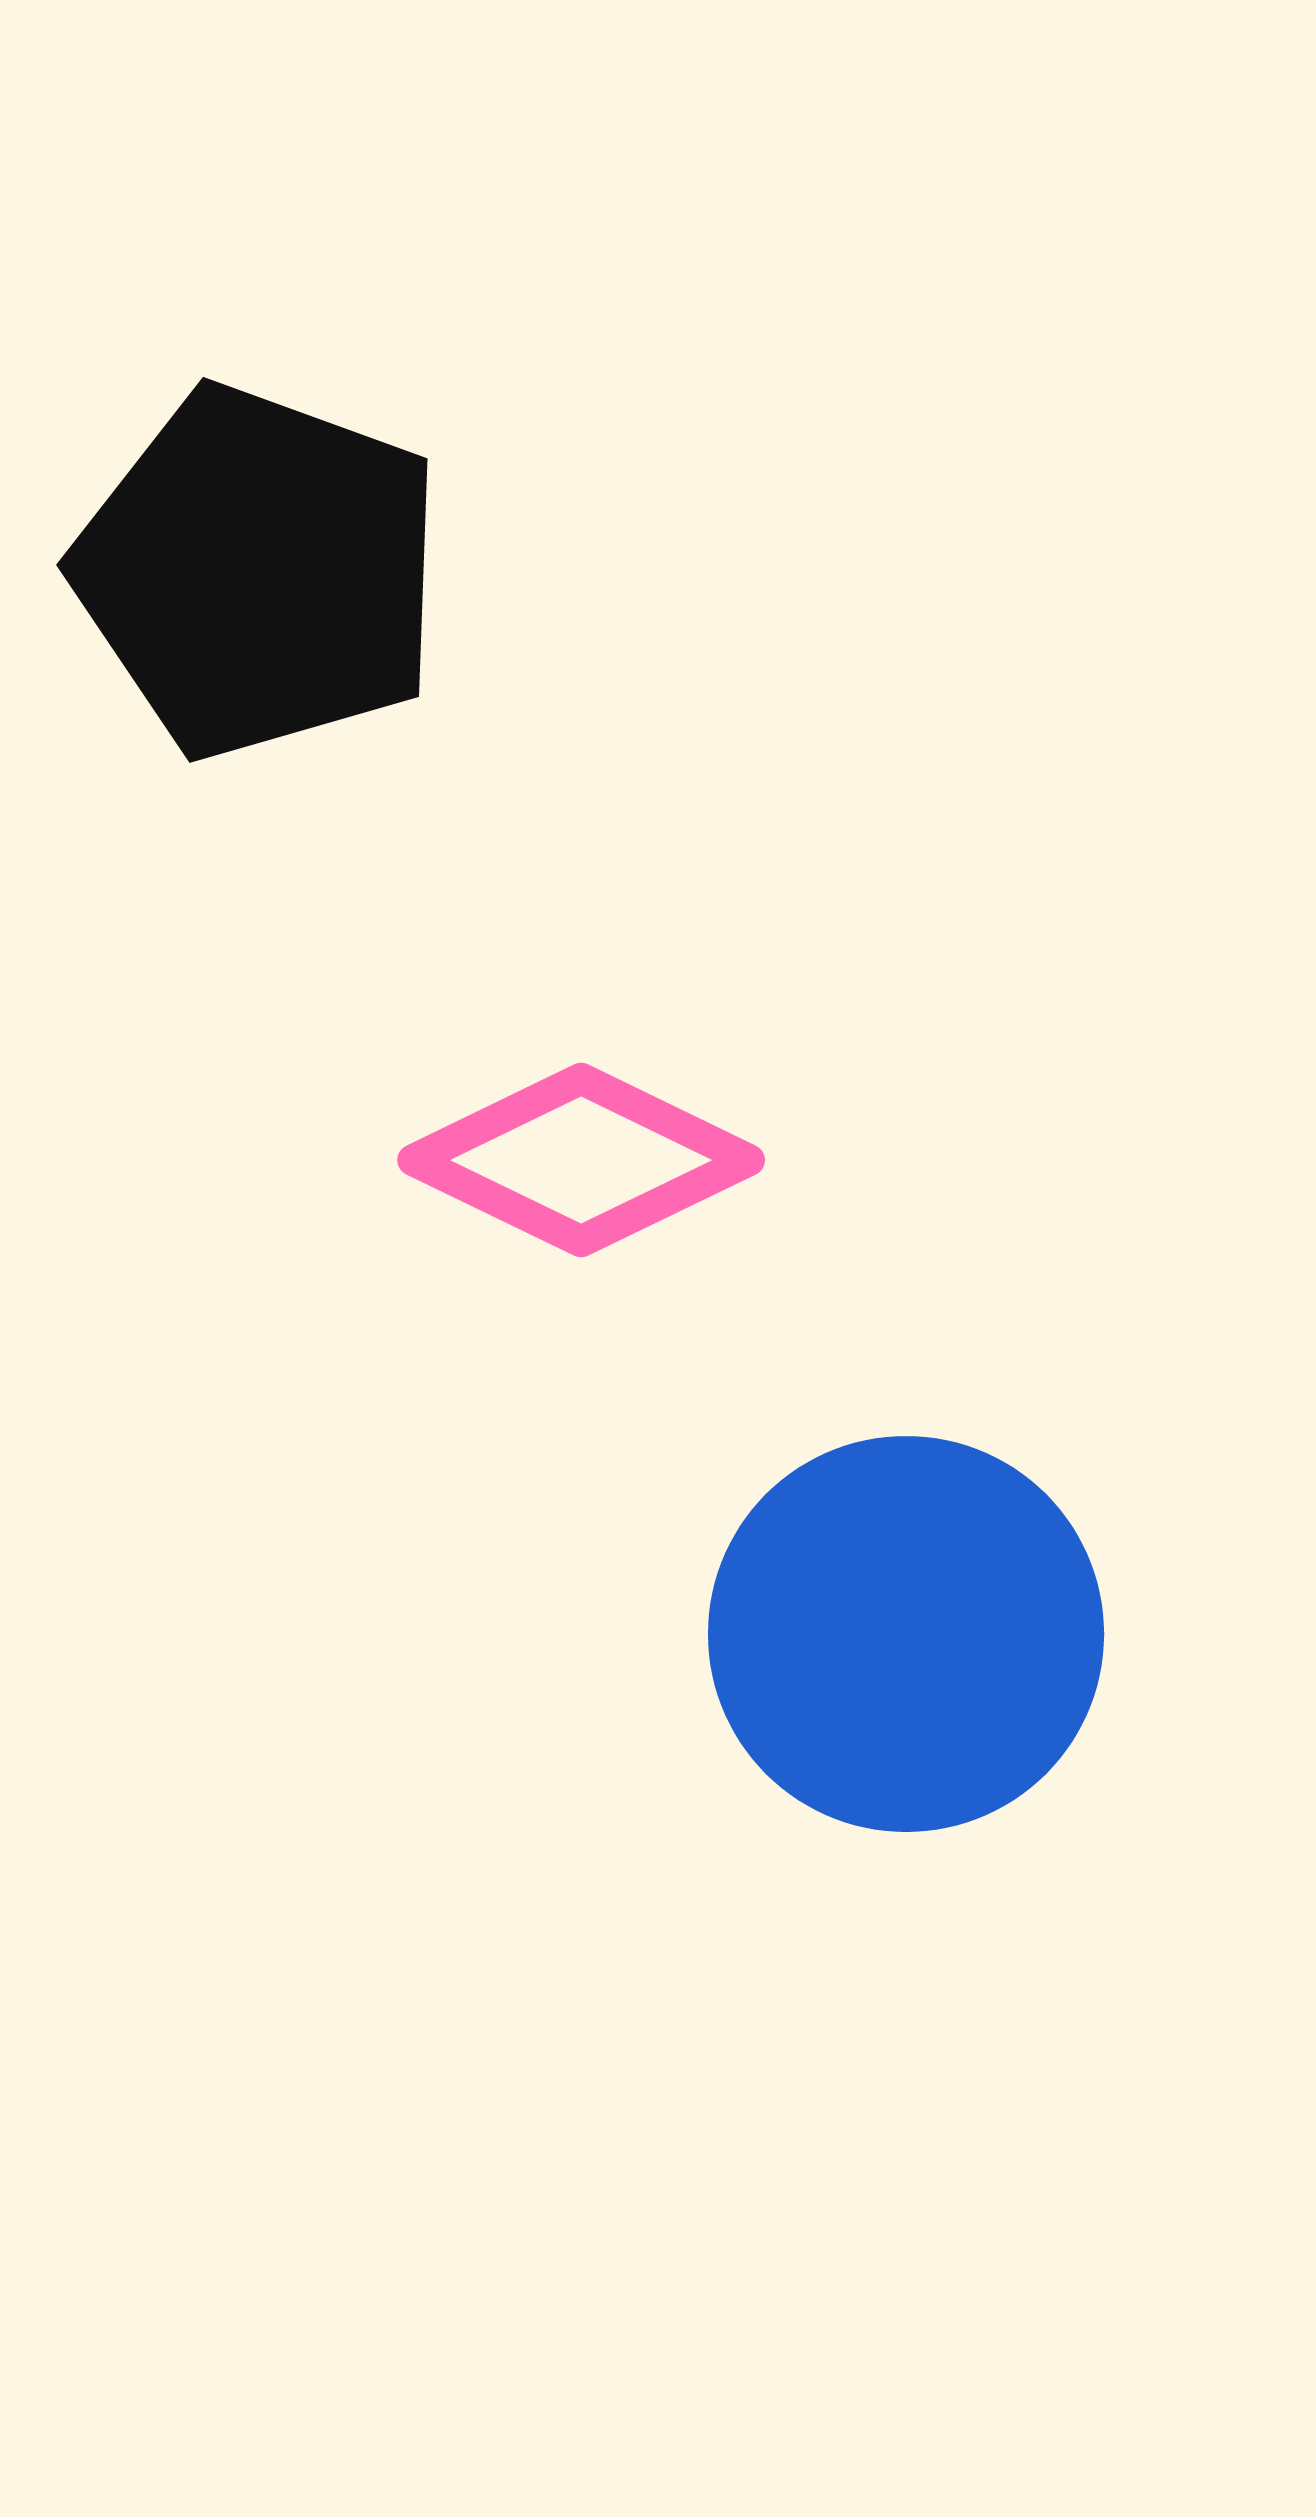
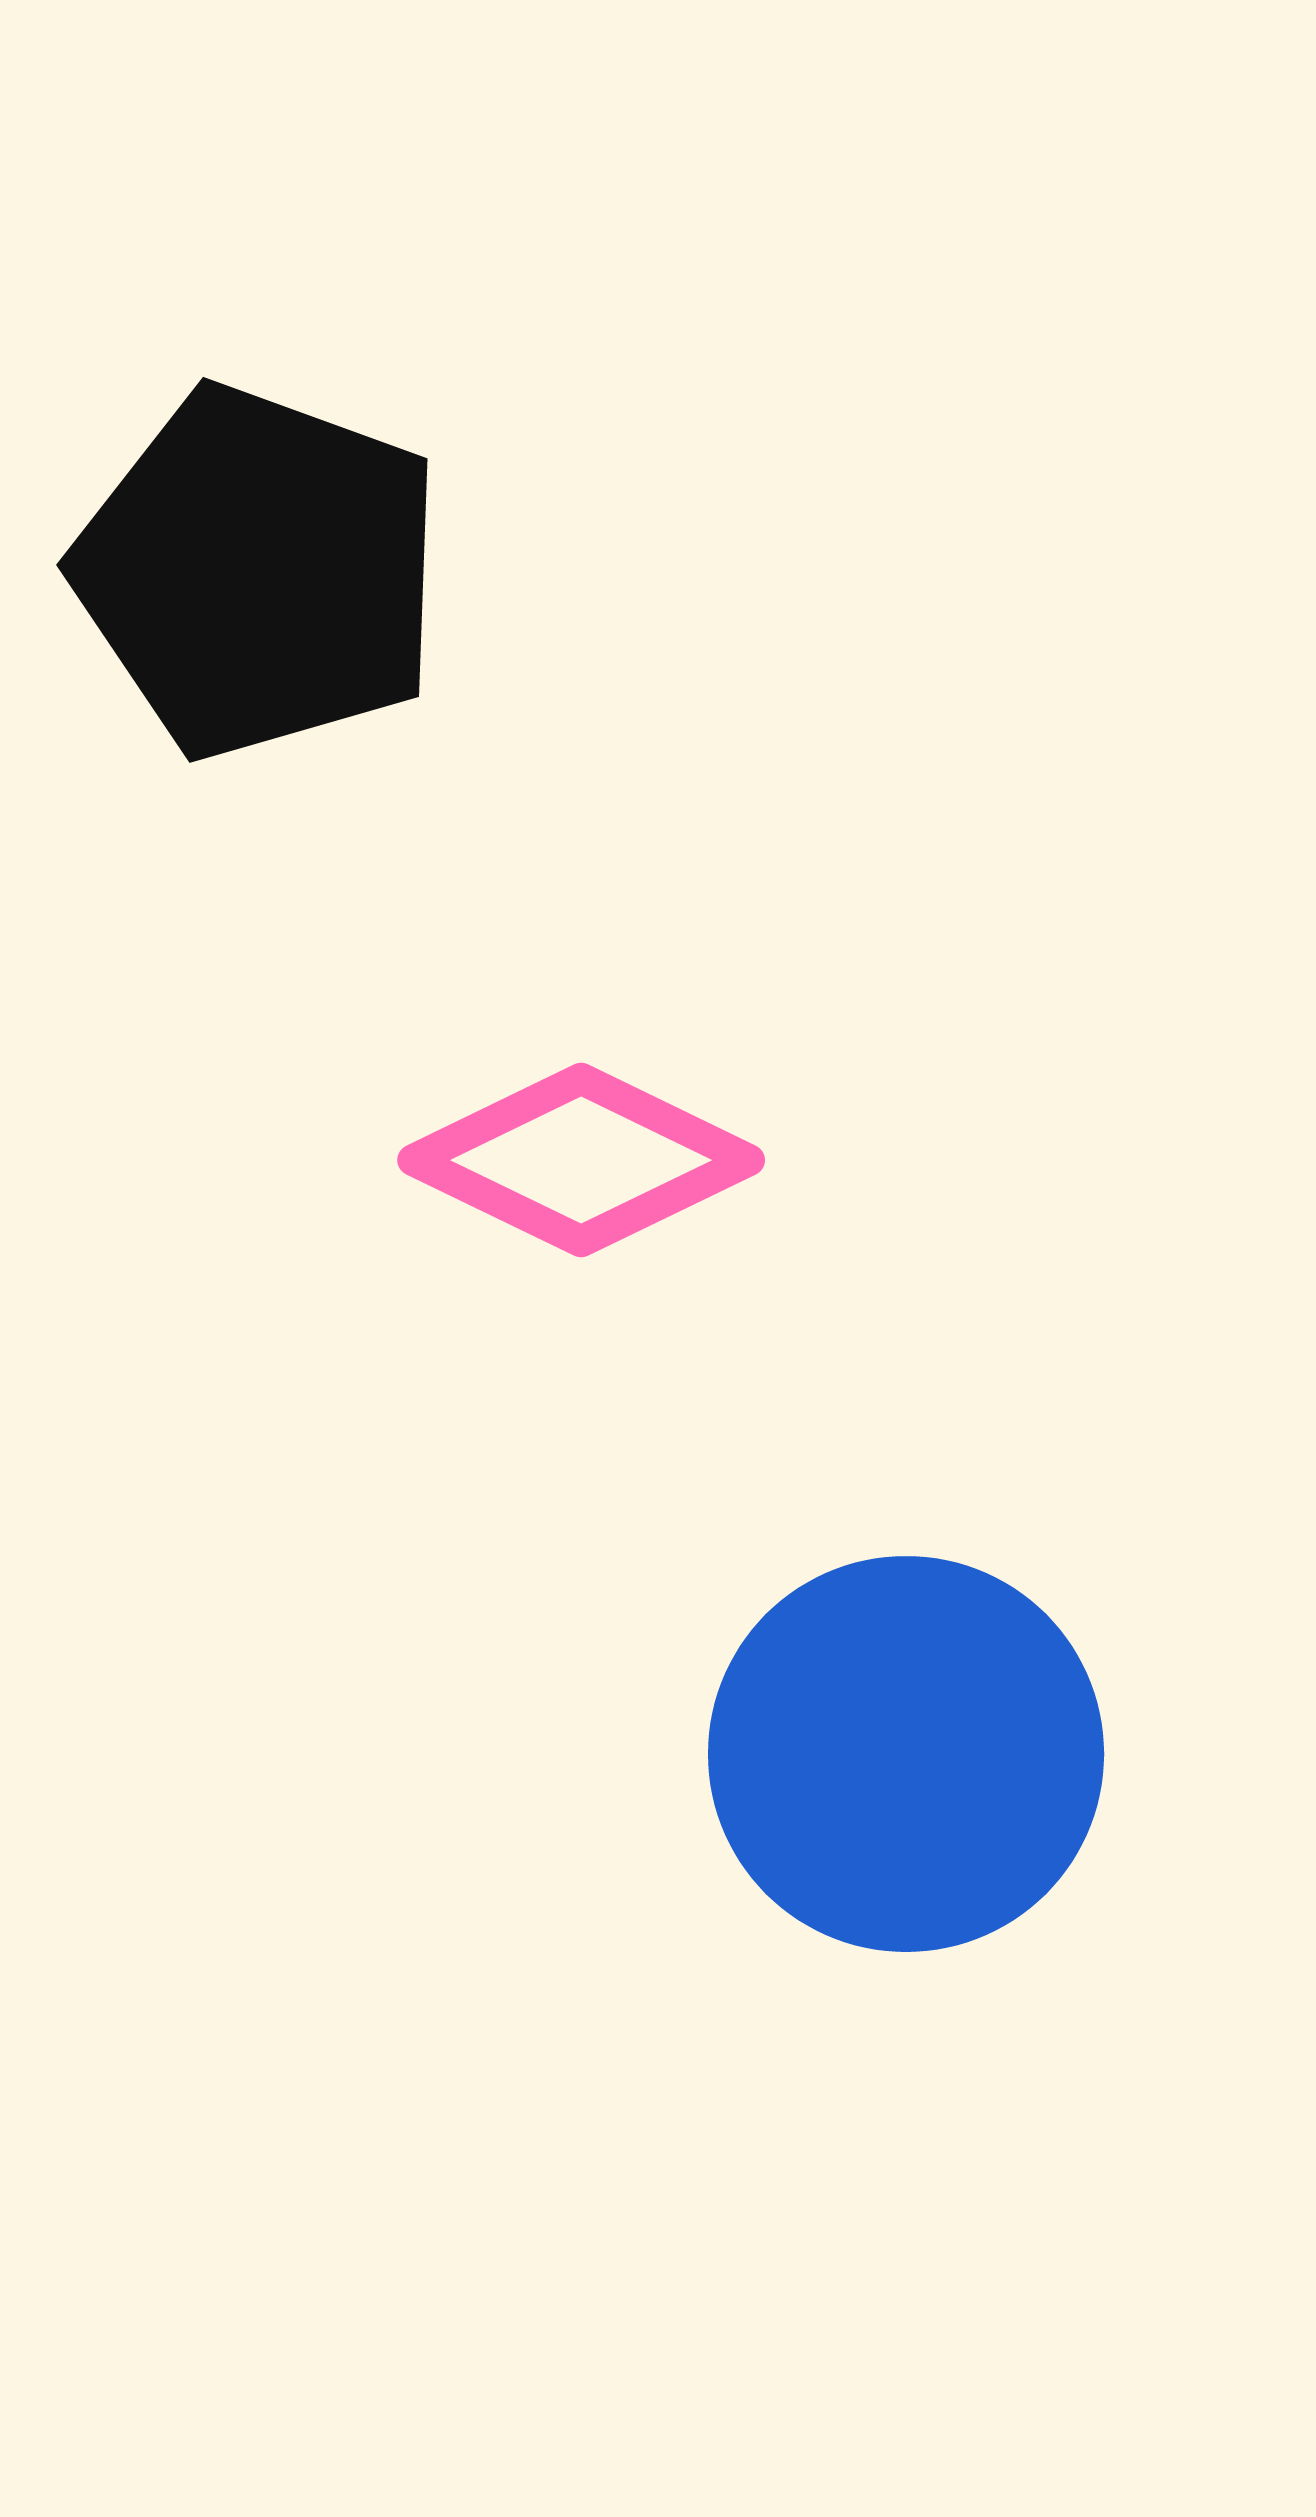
blue circle: moved 120 px down
